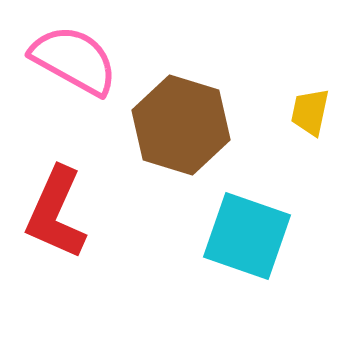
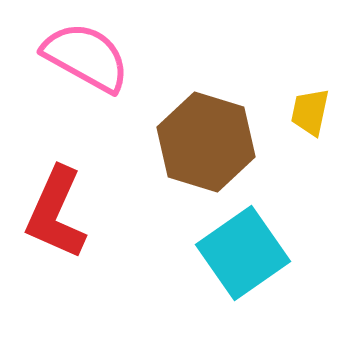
pink semicircle: moved 12 px right, 3 px up
brown hexagon: moved 25 px right, 17 px down
cyan square: moved 4 px left, 17 px down; rotated 36 degrees clockwise
